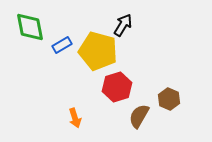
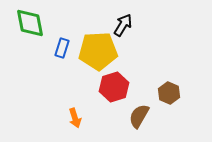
green diamond: moved 4 px up
blue rectangle: moved 3 px down; rotated 42 degrees counterclockwise
yellow pentagon: rotated 18 degrees counterclockwise
red hexagon: moved 3 px left
brown hexagon: moved 6 px up
